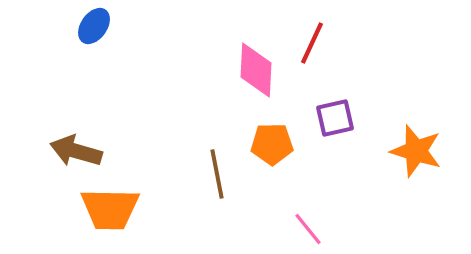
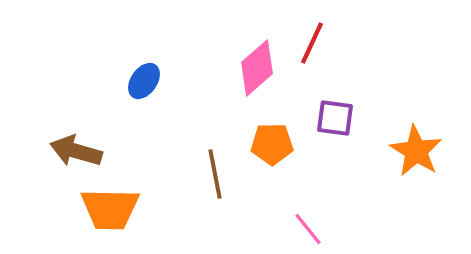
blue ellipse: moved 50 px right, 55 px down
pink diamond: moved 1 px right, 2 px up; rotated 46 degrees clockwise
purple square: rotated 21 degrees clockwise
orange star: rotated 14 degrees clockwise
brown line: moved 2 px left
